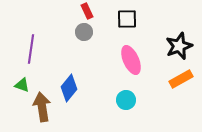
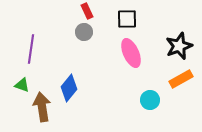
pink ellipse: moved 7 px up
cyan circle: moved 24 px right
